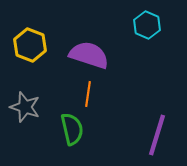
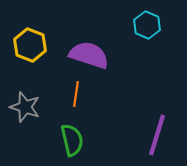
orange line: moved 12 px left
green semicircle: moved 11 px down
